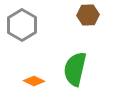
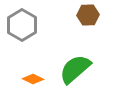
green semicircle: rotated 36 degrees clockwise
orange diamond: moved 1 px left, 2 px up
